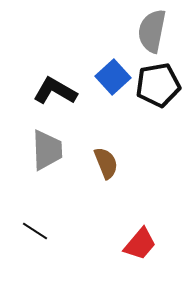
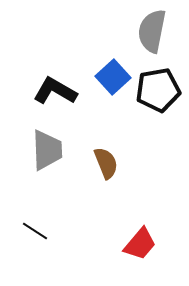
black pentagon: moved 5 px down
